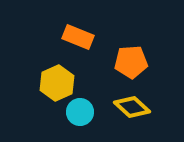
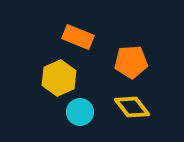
yellow hexagon: moved 2 px right, 5 px up
yellow diamond: rotated 9 degrees clockwise
